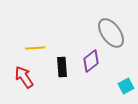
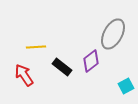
gray ellipse: moved 2 px right, 1 px down; rotated 64 degrees clockwise
yellow line: moved 1 px right, 1 px up
black rectangle: rotated 48 degrees counterclockwise
red arrow: moved 2 px up
